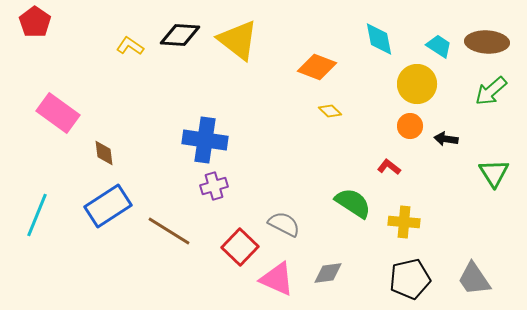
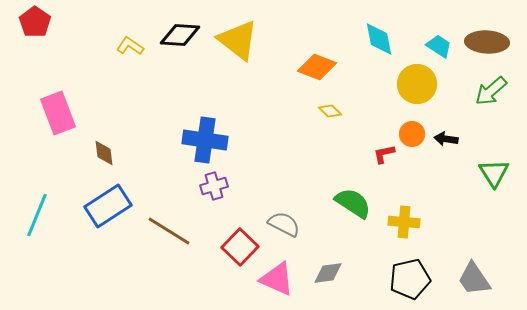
pink rectangle: rotated 33 degrees clockwise
orange circle: moved 2 px right, 8 px down
red L-shape: moved 5 px left, 13 px up; rotated 50 degrees counterclockwise
